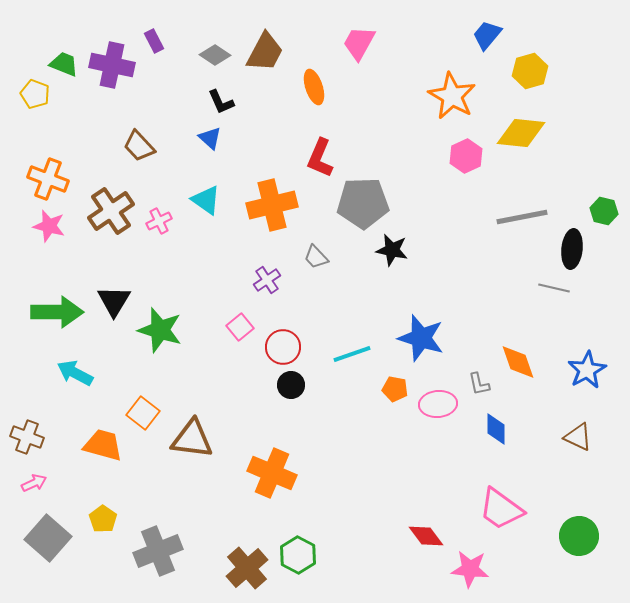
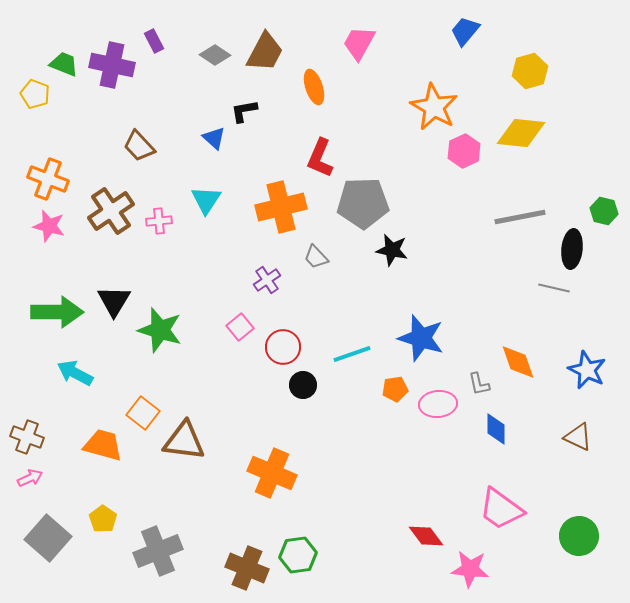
blue trapezoid at (487, 35): moved 22 px left, 4 px up
orange star at (452, 96): moved 18 px left, 11 px down
black L-shape at (221, 102): moved 23 px right, 9 px down; rotated 104 degrees clockwise
blue triangle at (210, 138): moved 4 px right
pink hexagon at (466, 156): moved 2 px left, 5 px up
cyan triangle at (206, 200): rotated 28 degrees clockwise
orange cross at (272, 205): moved 9 px right, 2 px down
gray line at (522, 217): moved 2 px left
pink cross at (159, 221): rotated 20 degrees clockwise
blue star at (587, 370): rotated 18 degrees counterclockwise
black circle at (291, 385): moved 12 px right
orange pentagon at (395, 389): rotated 20 degrees counterclockwise
brown triangle at (192, 439): moved 8 px left, 2 px down
pink arrow at (34, 483): moved 4 px left, 5 px up
green hexagon at (298, 555): rotated 24 degrees clockwise
brown cross at (247, 568): rotated 27 degrees counterclockwise
